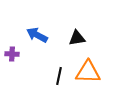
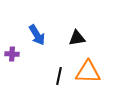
blue arrow: rotated 150 degrees counterclockwise
